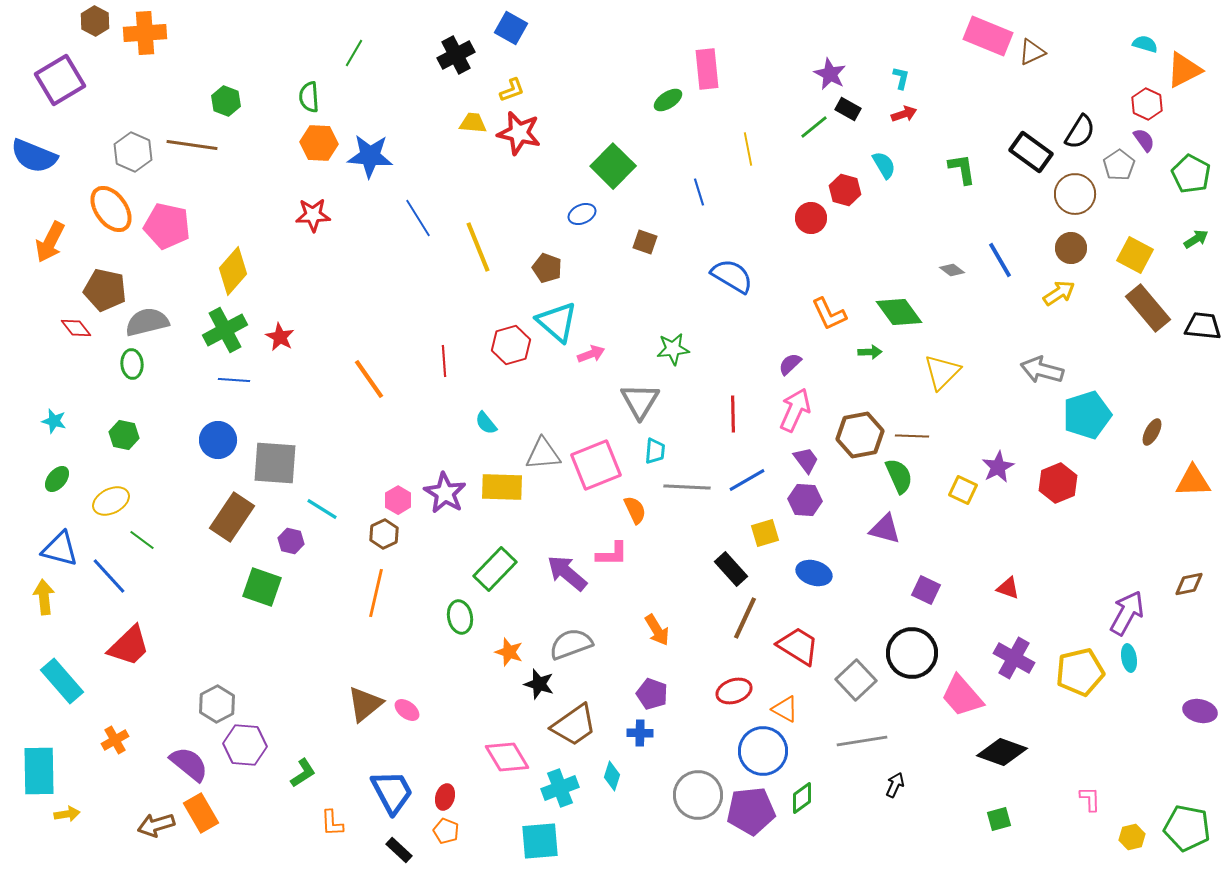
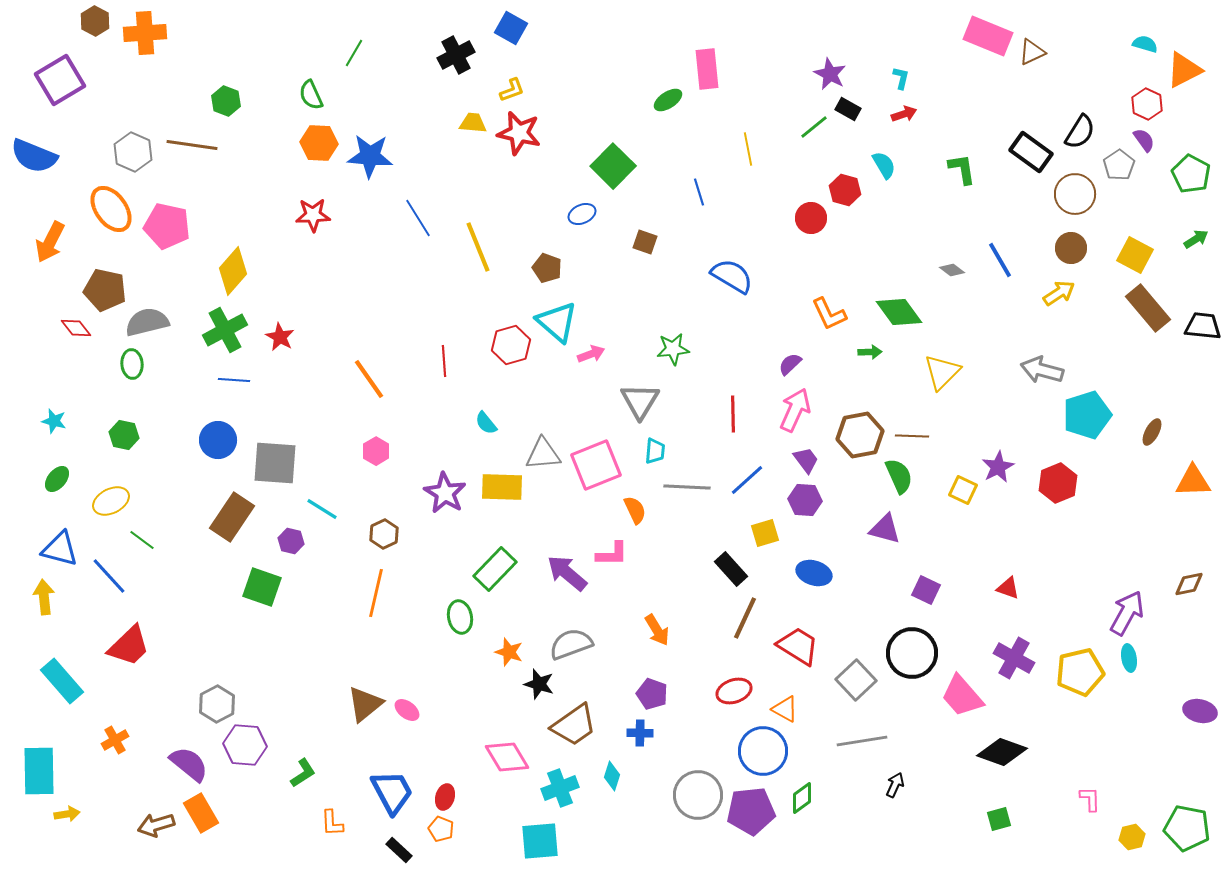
green semicircle at (309, 97): moved 2 px right, 2 px up; rotated 20 degrees counterclockwise
blue line at (747, 480): rotated 12 degrees counterclockwise
pink hexagon at (398, 500): moved 22 px left, 49 px up
orange pentagon at (446, 831): moved 5 px left, 2 px up
